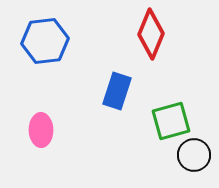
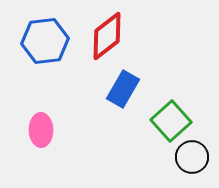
red diamond: moved 44 px left, 2 px down; rotated 30 degrees clockwise
blue rectangle: moved 6 px right, 2 px up; rotated 12 degrees clockwise
green square: rotated 27 degrees counterclockwise
black circle: moved 2 px left, 2 px down
